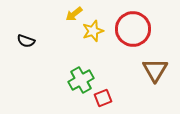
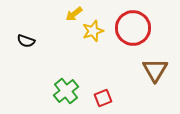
red circle: moved 1 px up
green cross: moved 15 px left, 11 px down; rotated 10 degrees counterclockwise
